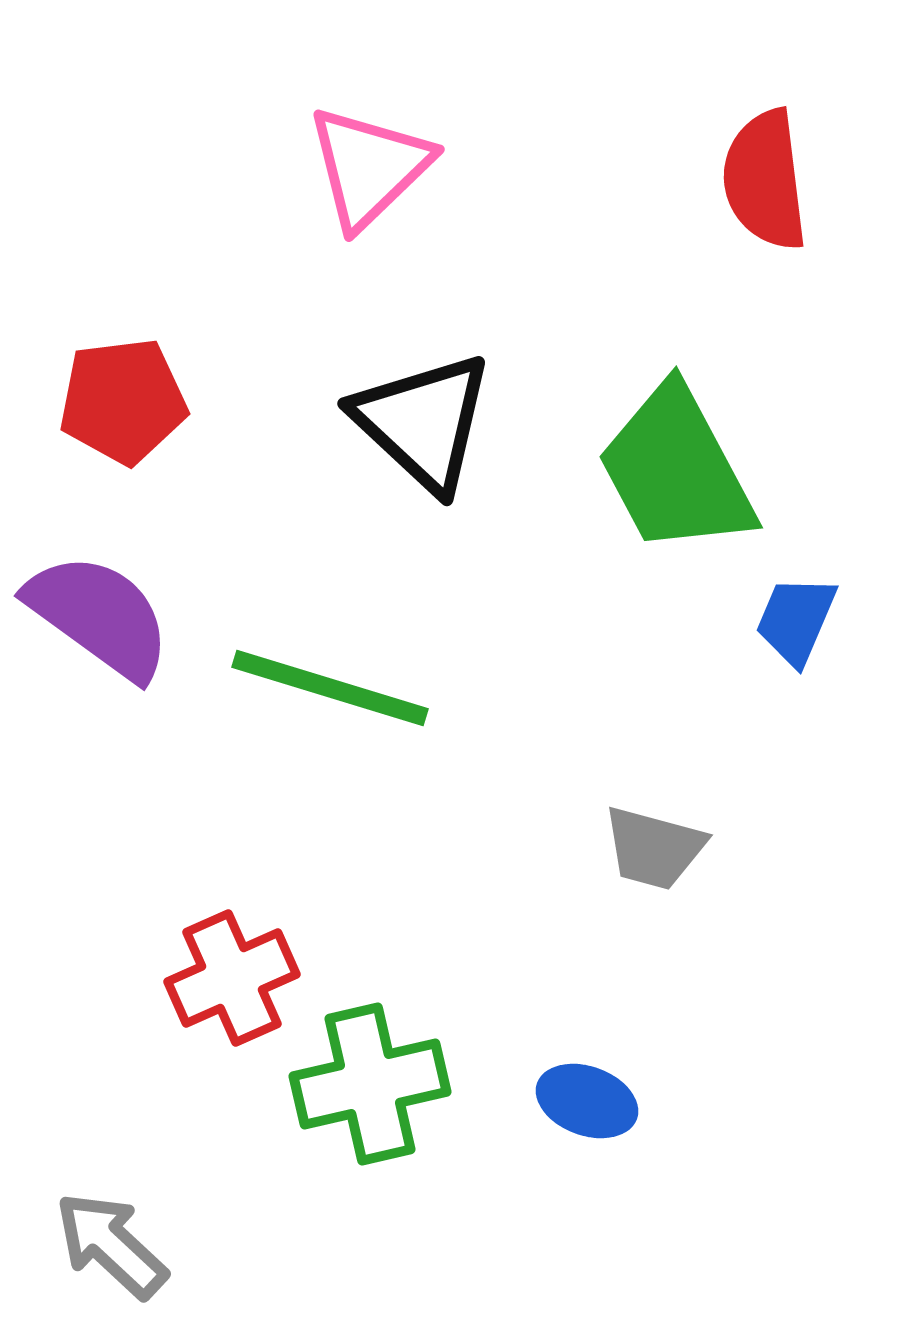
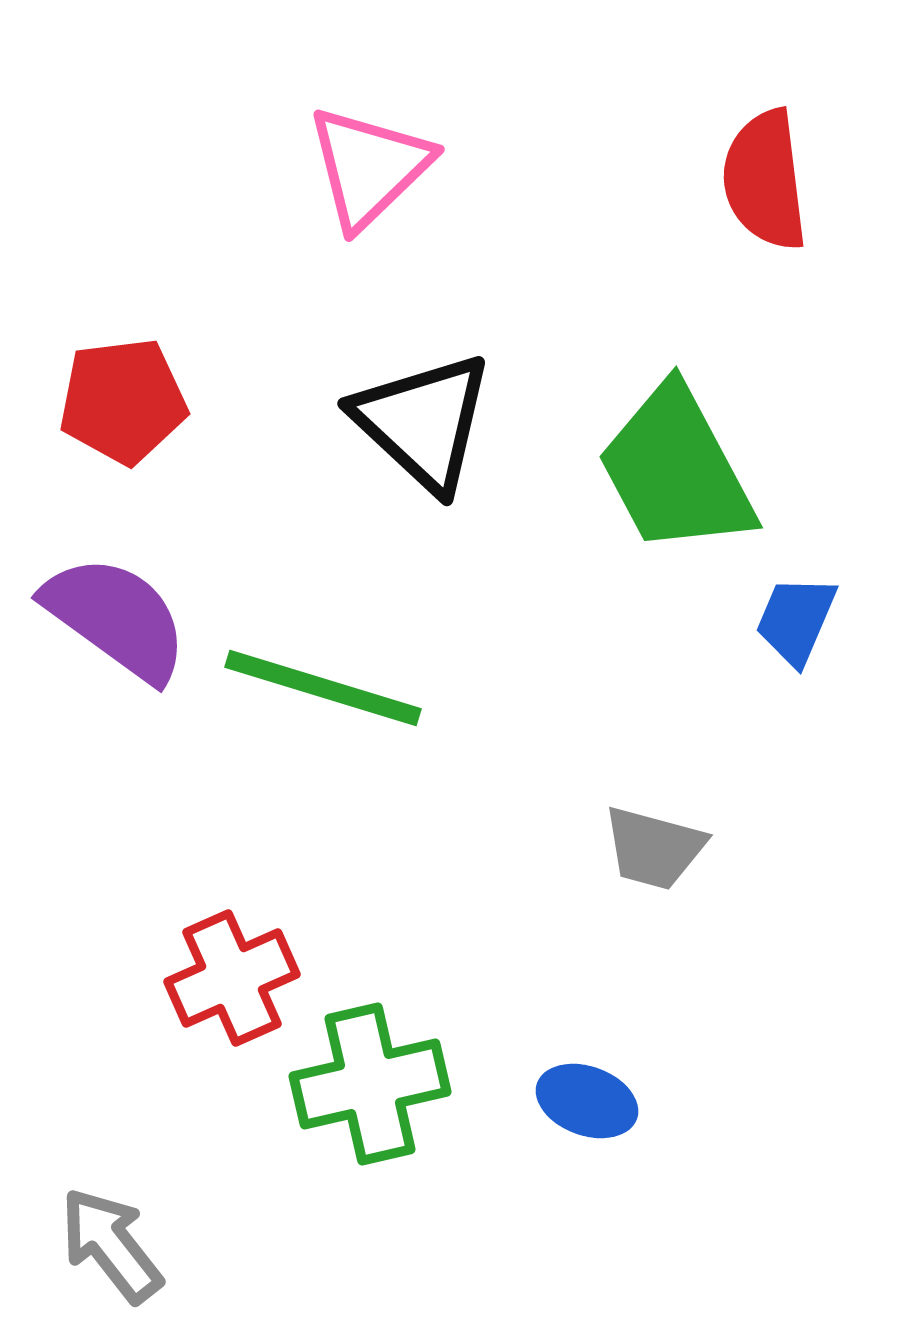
purple semicircle: moved 17 px right, 2 px down
green line: moved 7 px left
gray arrow: rotated 9 degrees clockwise
